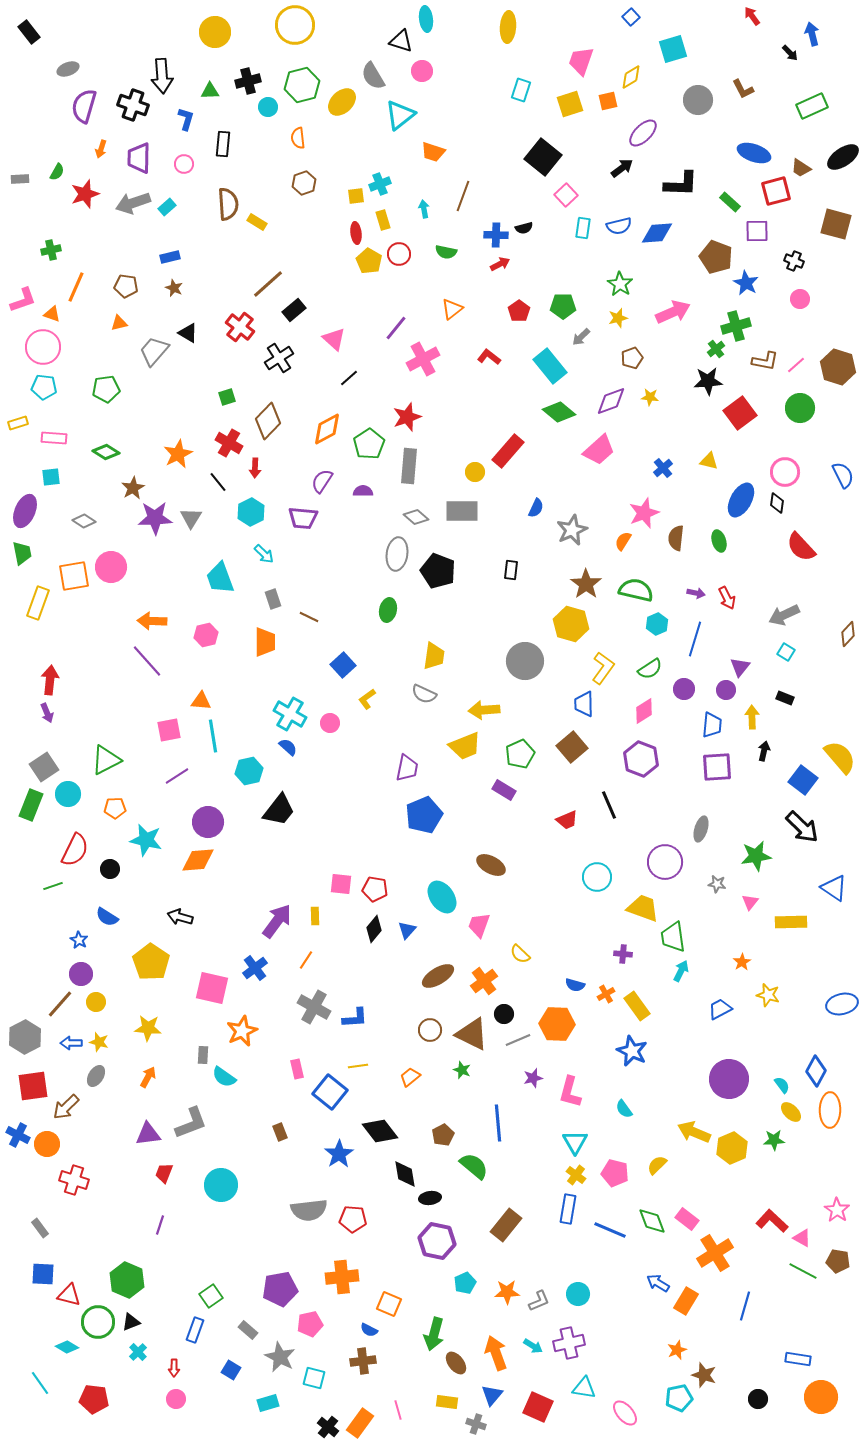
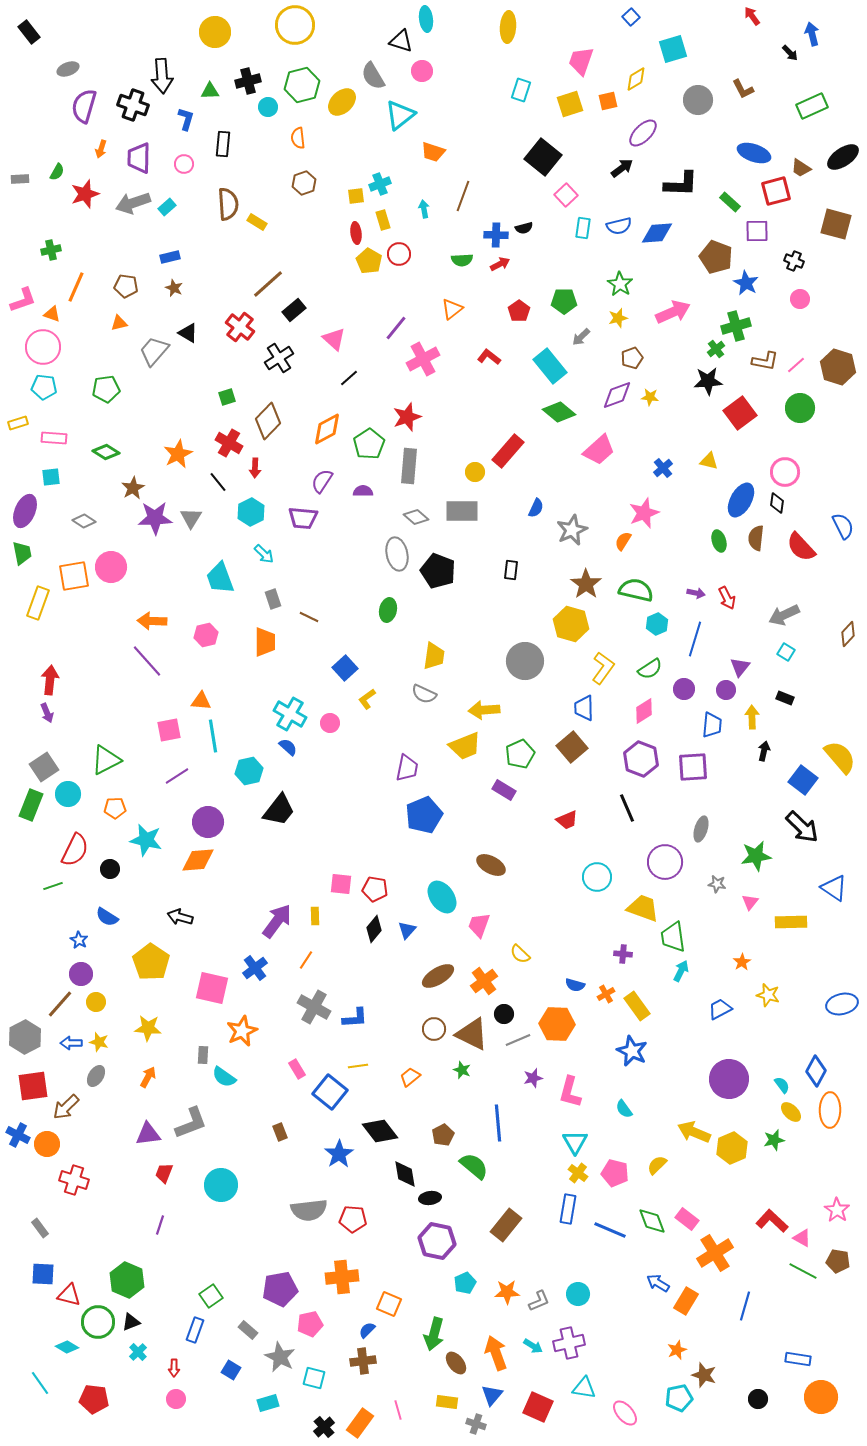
yellow diamond at (631, 77): moved 5 px right, 2 px down
green semicircle at (446, 252): moved 16 px right, 8 px down; rotated 15 degrees counterclockwise
green pentagon at (563, 306): moved 1 px right, 5 px up
purple diamond at (611, 401): moved 6 px right, 6 px up
blue semicircle at (843, 475): moved 51 px down
brown semicircle at (676, 538): moved 80 px right
gray ellipse at (397, 554): rotated 20 degrees counterclockwise
blue square at (343, 665): moved 2 px right, 3 px down
blue trapezoid at (584, 704): moved 4 px down
purple square at (717, 767): moved 24 px left
black line at (609, 805): moved 18 px right, 3 px down
brown circle at (430, 1030): moved 4 px right, 1 px up
pink rectangle at (297, 1069): rotated 18 degrees counterclockwise
green star at (774, 1140): rotated 10 degrees counterclockwise
yellow cross at (576, 1175): moved 2 px right, 2 px up
blue semicircle at (369, 1330): moved 2 px left; rotated 108 degrees clockwise
black cross at (328, 1427): moved 4 px left; rotated 10 degrees clockwise
